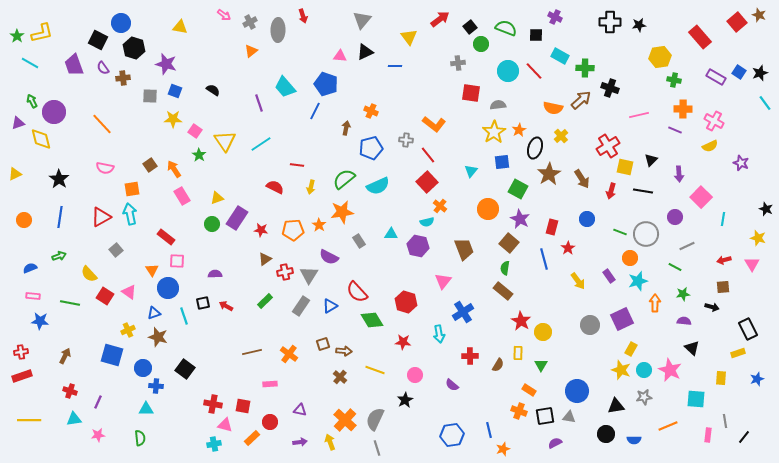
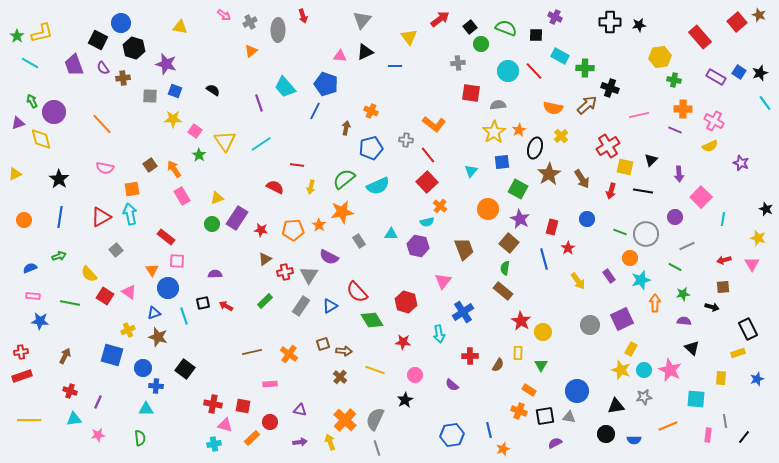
brown arrow at (581, 100): moved 6 px right, 5 px down
cyan star at (638, 281): moved 3 px right, 1 px up
